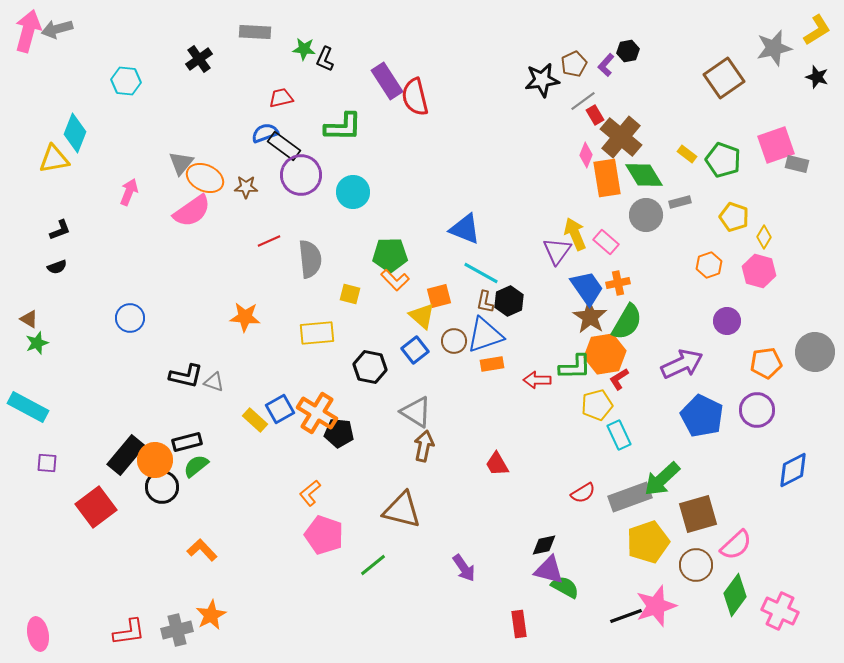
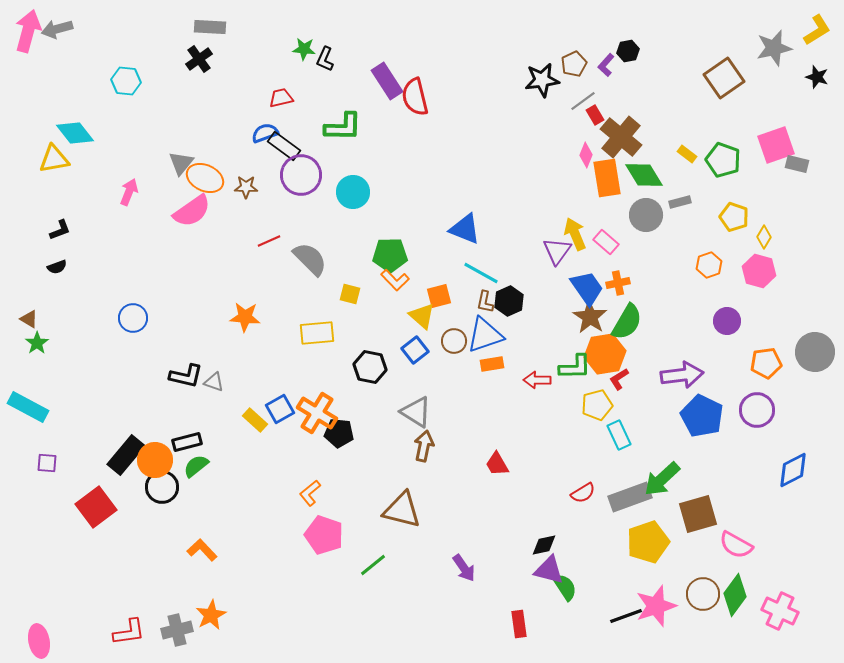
gray rectangle at (255, 32): moved 45 px left, 5 px up
cyan diamond at (75, 133): rotated 60 degrees counterclockwise
gray semicircle at (310, 259): rotated 39 degrees counterclockwise
blue circle at (130, 318): moved 3 px right
green star at (37, 343): rotated 15 degrees counterclockwise
purple arrow at (682, 364): moved 11 px down; rotated 18 degrees clockwise
pink semicircle at (736, 545): rotated 72 degrees clockwise
brown circle at (696, 565): moved 7 px right, 29 px down
green semicircle at (565, 587): rotated 28 degrees clockwise
pink ellipse at (38, 634): moved 1 px right, 7 px down
